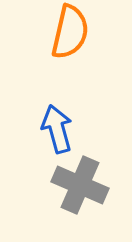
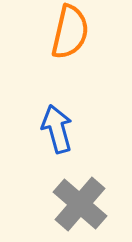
gray cross: moved 19 px down; rotated 18 degrees clockwise
